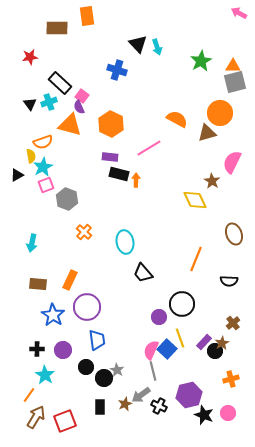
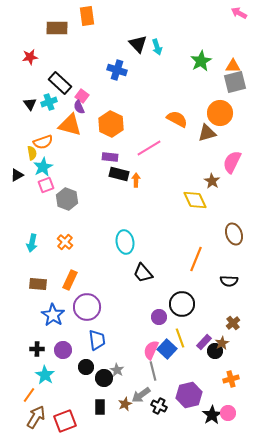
yellow semicircle at (31, 156): moved 1 px right, 3 px up
orange cross at (84, 232): moved 19 px left, 10 px down
black star at (204, 415): moved 8 px right; rotated 18 degrees clockwise
